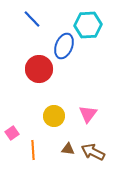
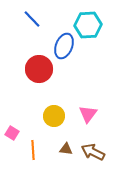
pink square: rotated 24 degrees counterclockwise
brown triangle: moved 2 px left
